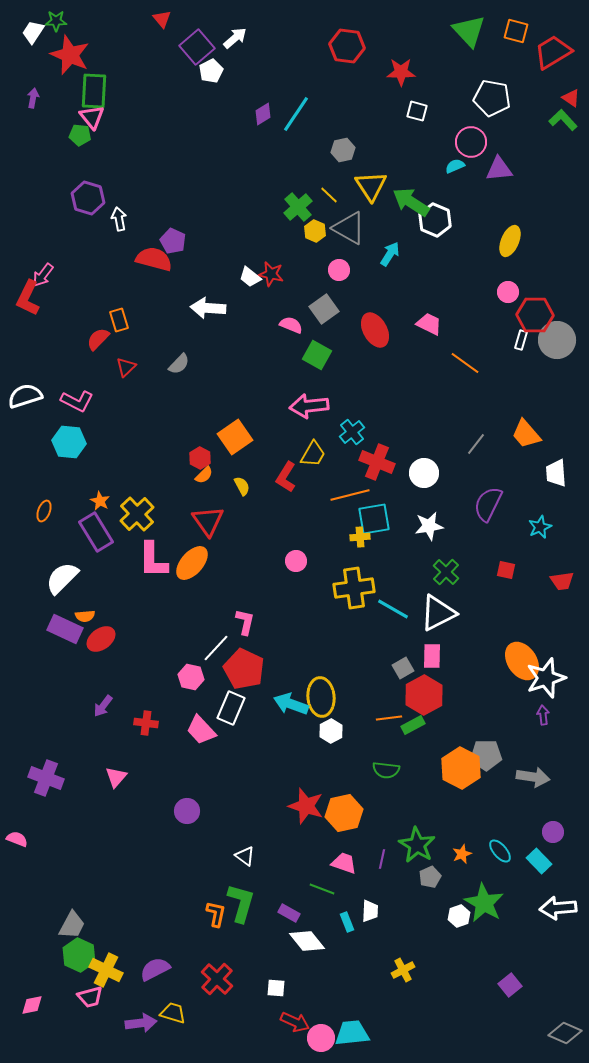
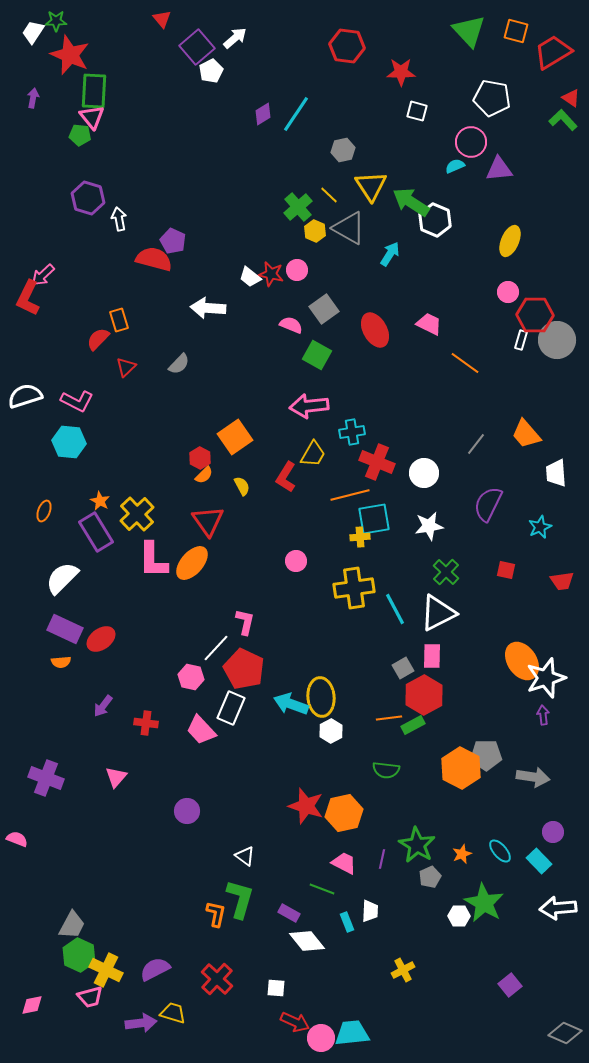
pink circle at (339, 270): moved 42 px left
pink arrow at (43, 275): rotated 10 degrees clockwise
cyan cross at (352, 432): rotated 30 degrees clockwise
cyan line at (393, 609): moved 2 px right; rotated 32 degrees clockwise
orange semicircle at (85, 616): moved 24 px left, 46 px down
pink trapezoid at (344, 863): rotated 8 degrees clockwise
green L-shape at (241, 903): moved 1 px left, 4 px up
white hexagon at (459, 916): rotated 20 degrees clockwise
